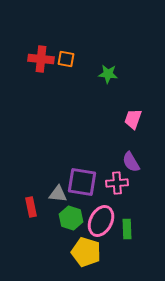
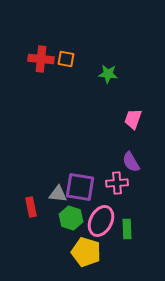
purple square: moved 2 px left, 5 px down
